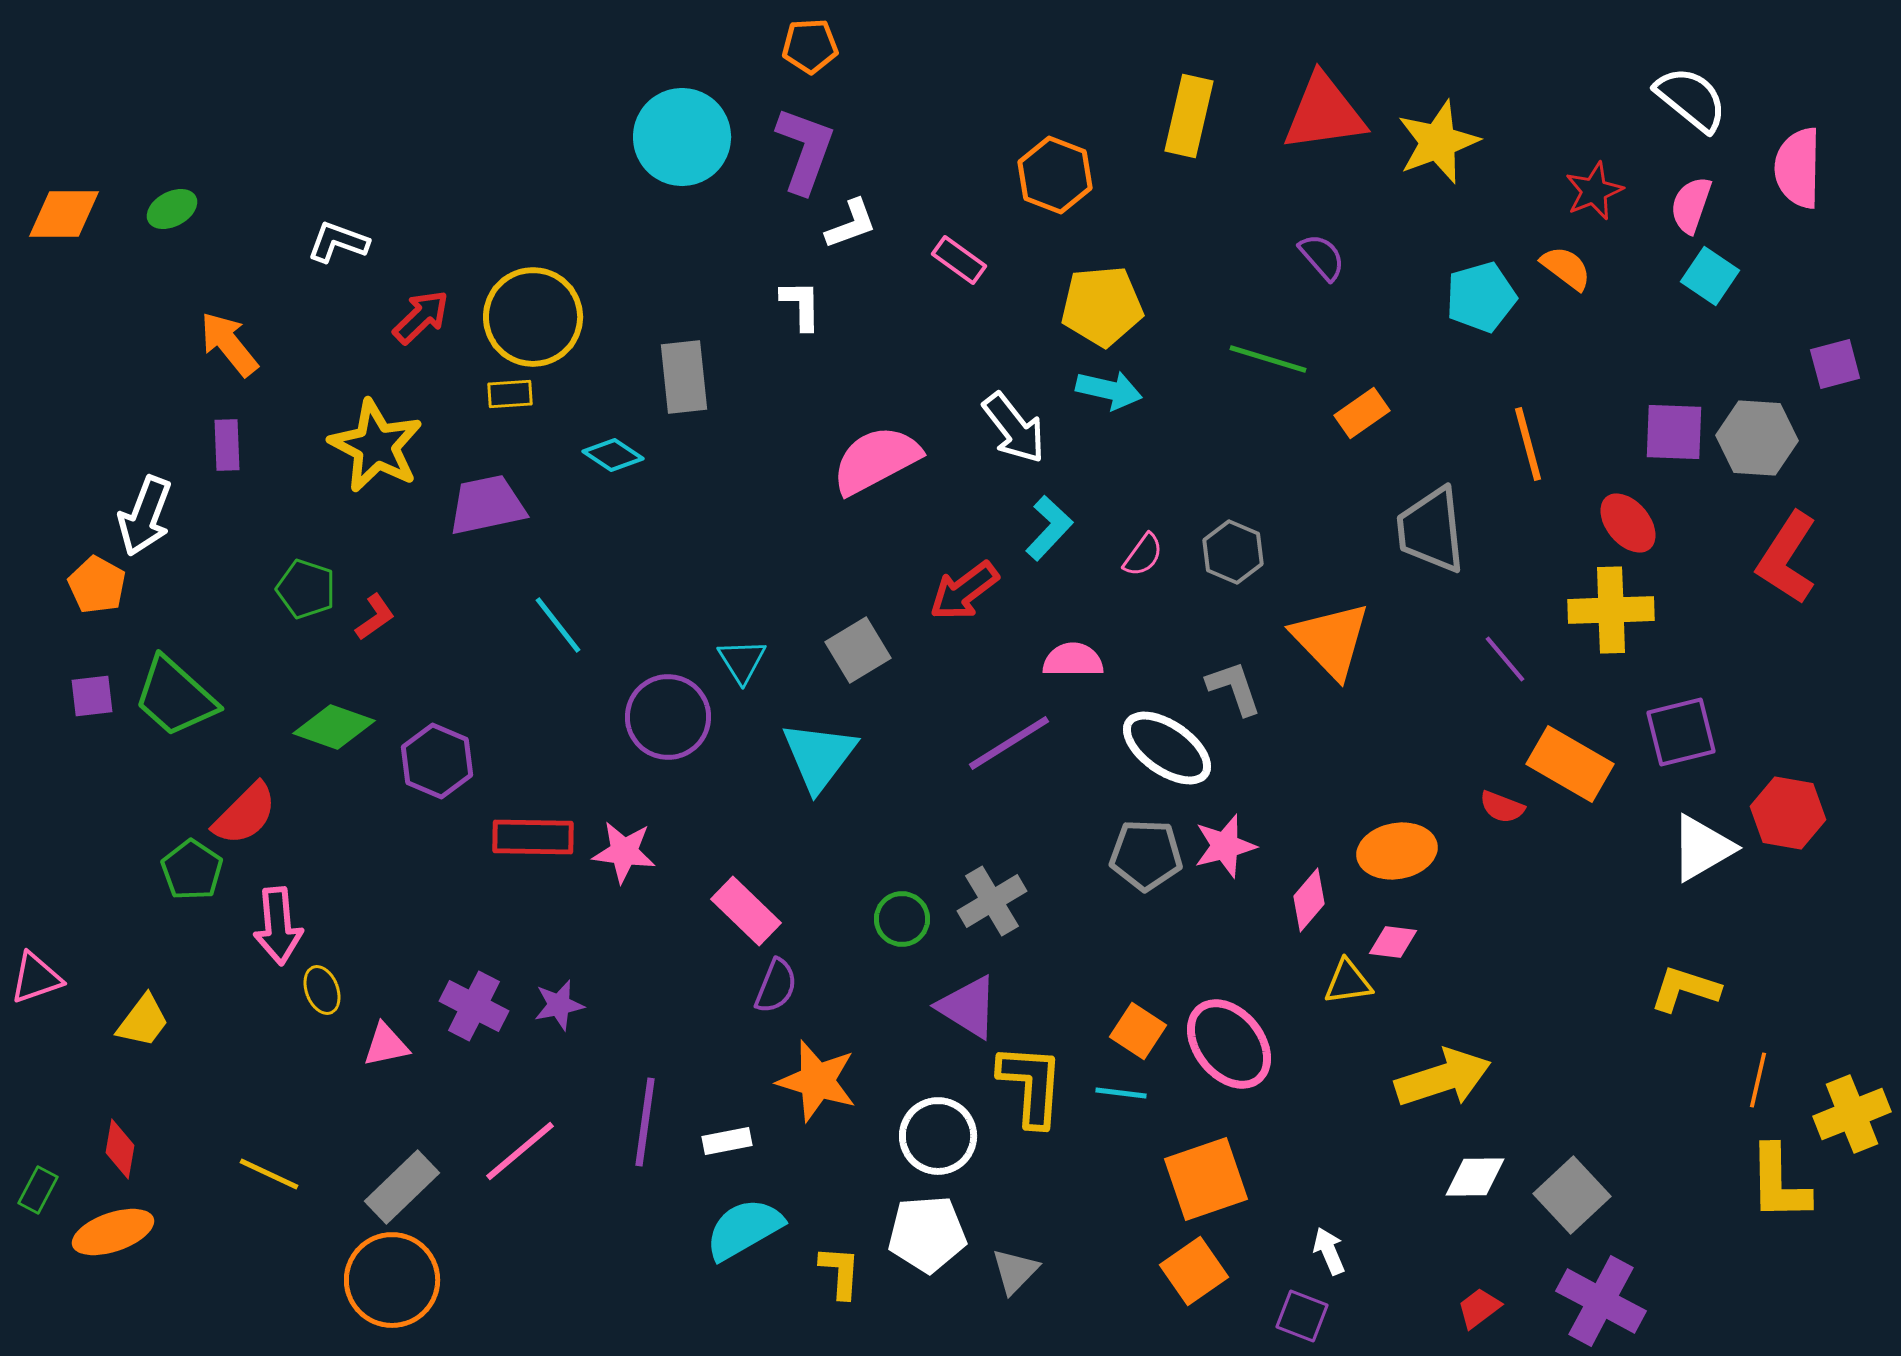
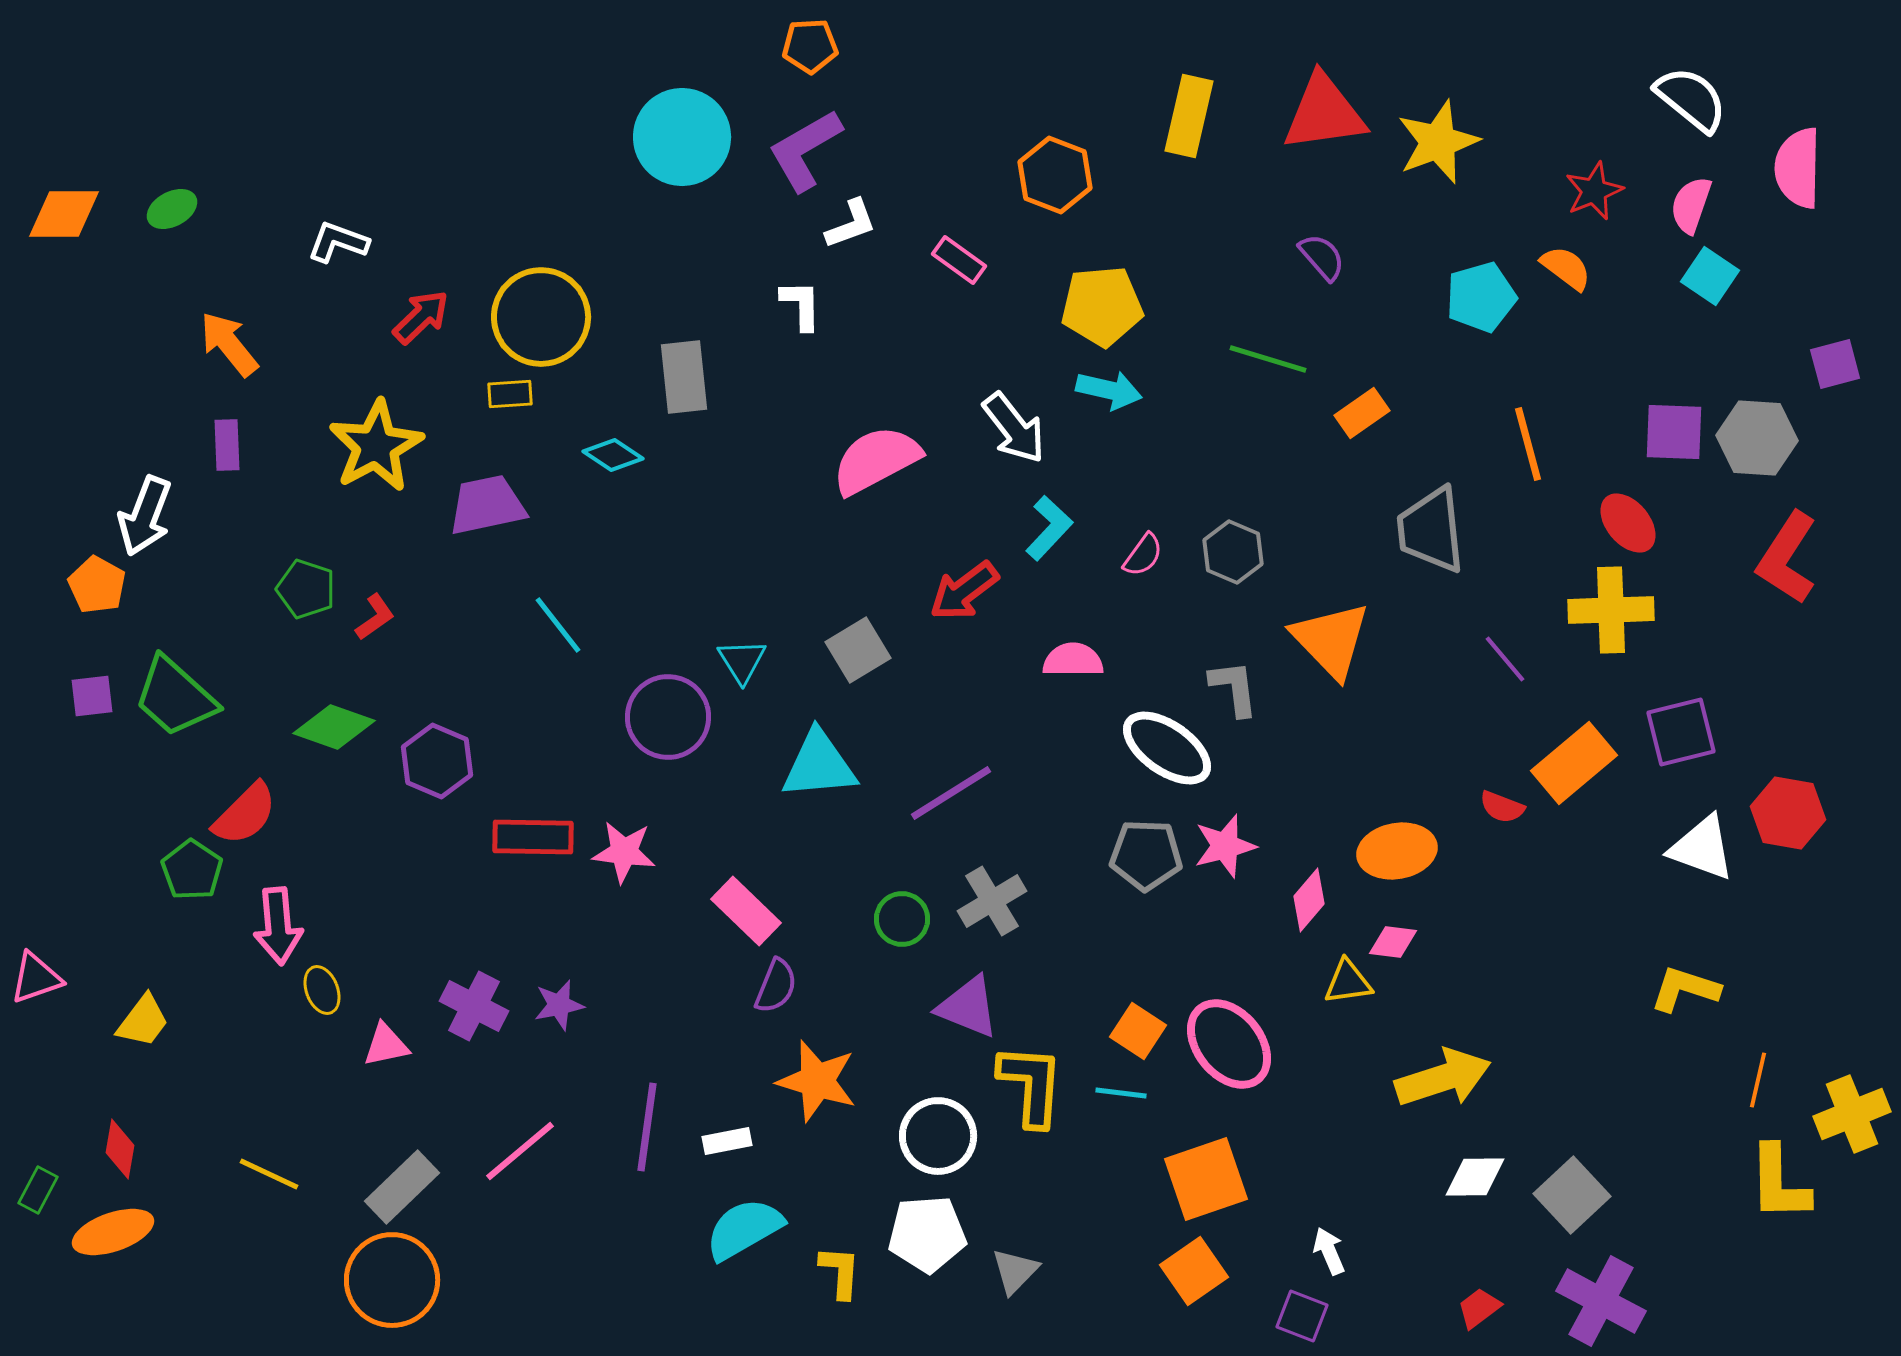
purple L-shape at (805, 150): rotated 140 degrees counterclockwise
yellow circle at (533, 317): moved 8 px right
yellow star at (376, 446): rotated 16 degrees clockwise
gray L-shape at (1234, 688): rotated 12 degrees clockwise
purple line at (1009, 743): moved 58 px left, 50 px down
cyan triangle at (819, 756): moved 9 px down; rotated 48 degrees clockwise
orange rectangle at (1570, 764): moved 4 px right, 1 px up; rotated 70 degrees counterclockwise
white triangle at (1702, 848): rotated 50 degrees clockwise
purple triangle at (968, 1007): rotated 10 degrees counterclockwise
purple line at (645, 1122): moved 2 px right, 5 px down
